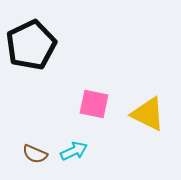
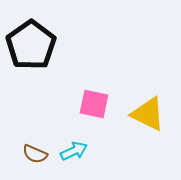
black pentagon: rotated 9 degrees counterclockwise
